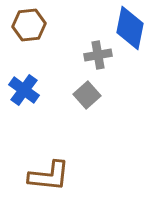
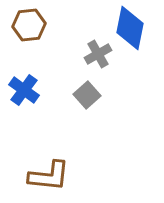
gray cross: moved 1 px up; rotated 20 degrees counterclockwise
